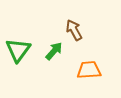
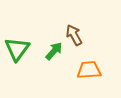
brown arrow: moved 5 px down
green triangle: moved 1 px left, 1 px up
